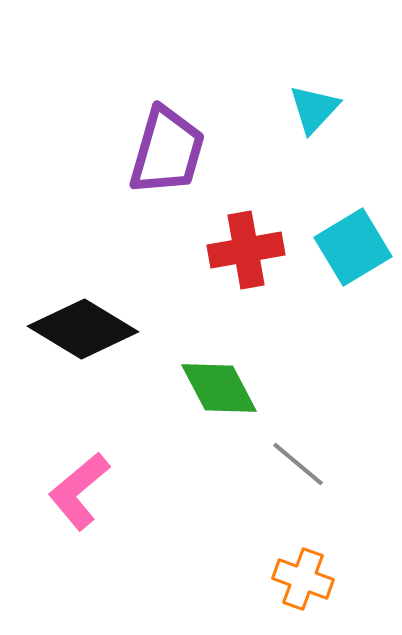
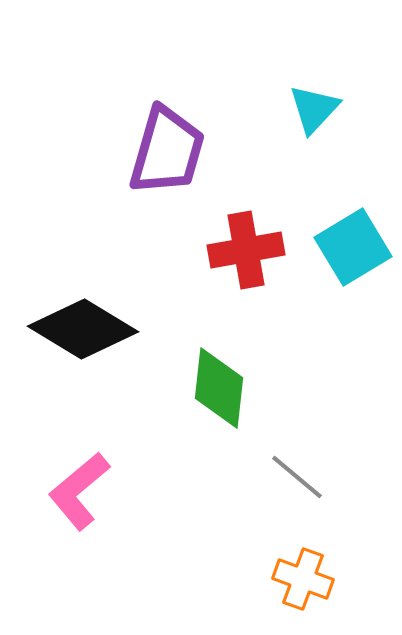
green diamond: rotated 34 degrees clockwise
gray line: moved 1 px left, 13 px down
